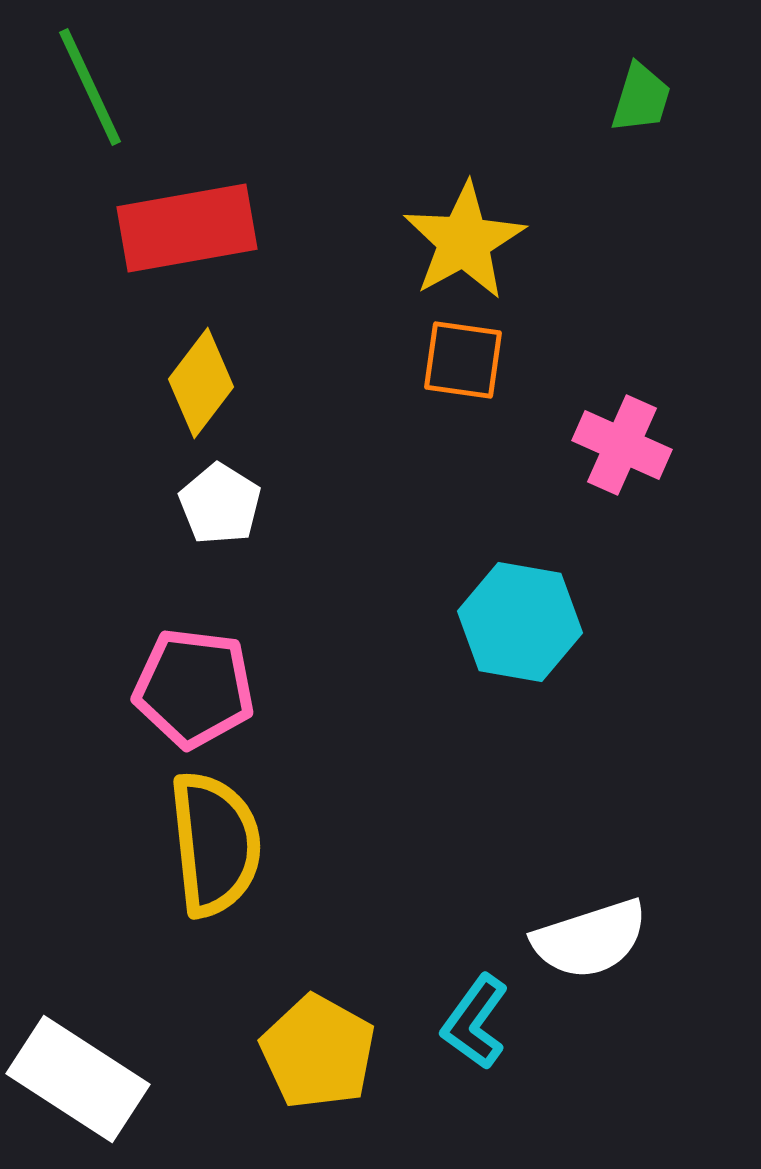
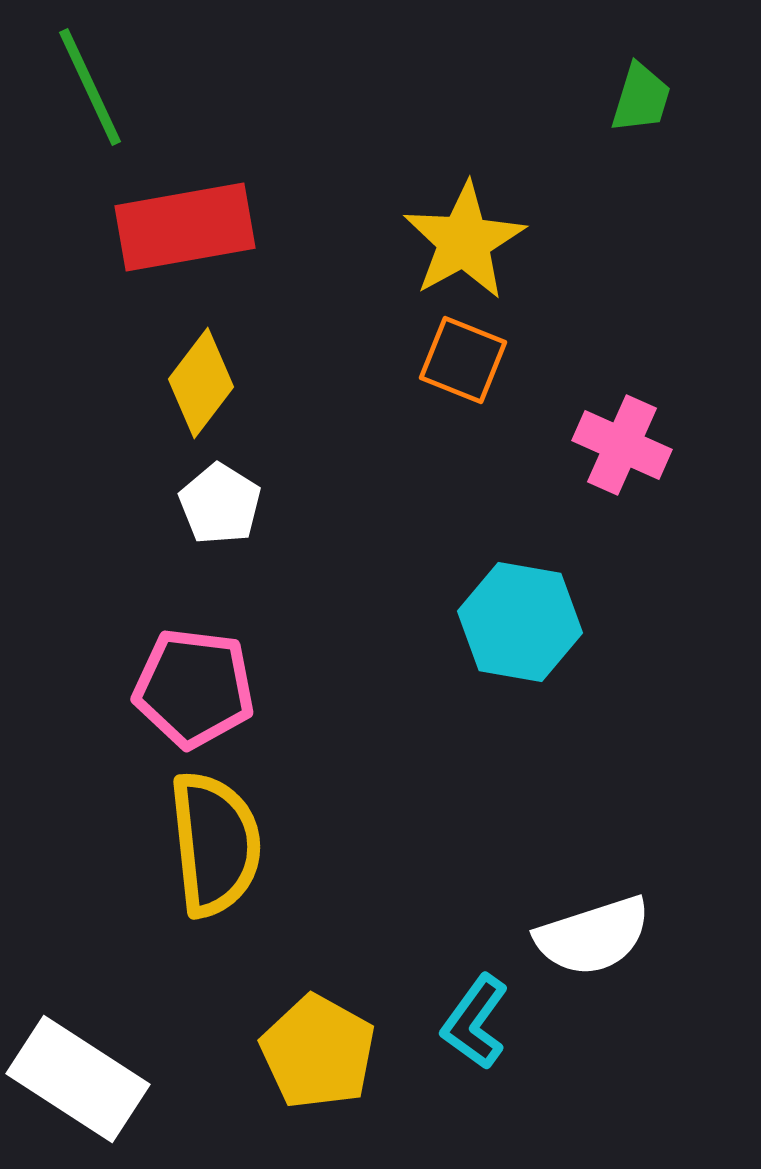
red rectangle: moved 2 px left, 1 px up
orange square: rotated 14 degrees clockwise
white semicircle: moved 3 px right, 3 px up
